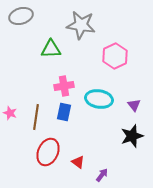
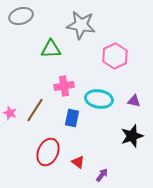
purple triangle: moved 4 px up; rotated 40 degrees counterclockwise
blue rectangle: moved 8 px right, 6 px down
brown line: moved 1 px left, 7 px up; rotated 25 degrees clockwise
